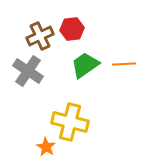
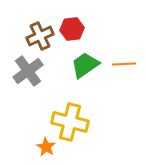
gray cross: rotated 20 degrees clockwise
